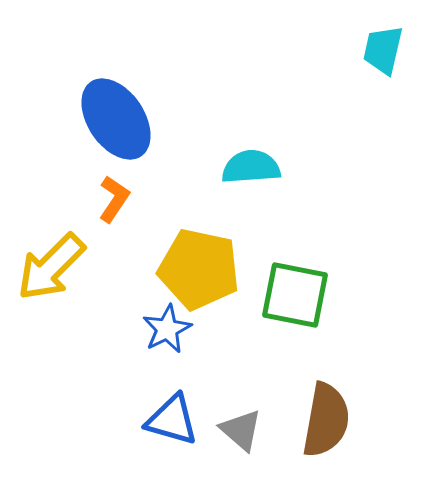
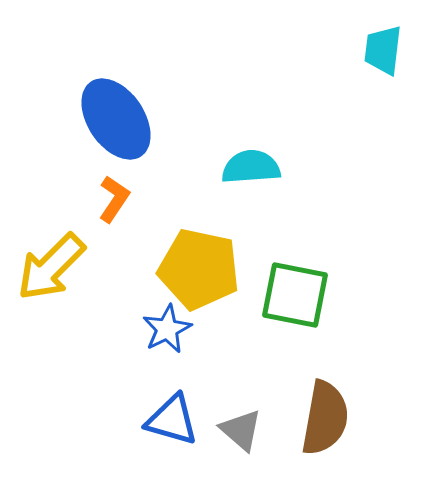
cyan trapezoid: rotated 6 degrees counterclockwise
brown semicircle: moved 1 px left, 2 px up
